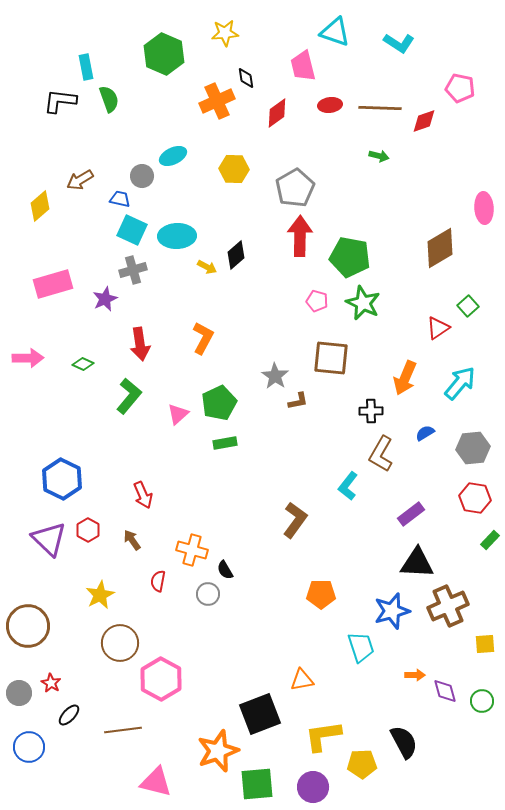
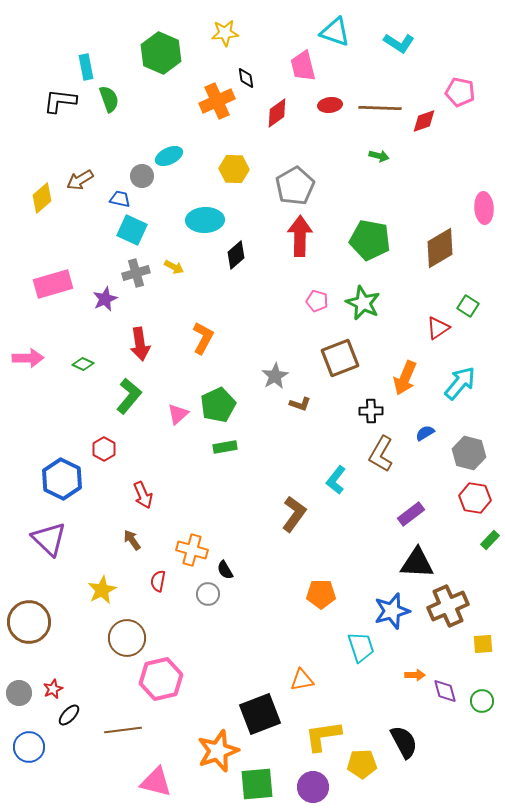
green hexagon at (164, 54): moved 3 px left, 1 px up
pink pentagon at (460, 88): moved 4 px down
cyan ellipse at (173, 156): moved 4 px left
gray pentagon at (295, 188): moved 2 px up
yellow diamond at (40, 206): moved 2 px right, 8 px up
cyan ellipse at (177, 236): moved 28 px right, 16 px up
green pentagon at (350, 257): moved 20 px right, 17 px up
yellow arrow at (207, 267): moved 33 px left
gray cross at (133, 270): moved 3 px right, 3 px down
green square at (468, 306): rotated 15 degrees counterclockwise
brown square at (331, 358): moved 9 px right; rotated 27 degrees counterclockwise
gray star at (275, 376): rotated 8 degrees clockwise
brown L-shape at (298, 401): moved 2 px right, 3 px down; rotated 30 degrees clockwise
green pentagon at (219, 403): moved 1 px left, 2 px down
green rectangle at (225, 443): moved 4 px down
gray hexagon at (473, 448): moved 4 px left, 5 px down; rotated 20 degrees clockwise
cyan L-shape at (348, 486): moved 12 px left, 6 px up
brown L-shape at (295, 520): moved 1 px left, 6 px up
red hexagon at (88, 530): moved 16 px right, 81 px up
yellow star at (100, 595): moved 2 px right, 5 px up
brown circle at (28, 626): moved 1 px right, 4 px up
brown circle at (120, 643): moved 7 px right, 5 px up
yellow square at (485, 644): moved 2 px left
pink hexagon at (161, 679): rotated 18 degrees clockwise
red star at (51, 683): moved 2 px right, 6 px down; rotated 18 degrees clockwise
